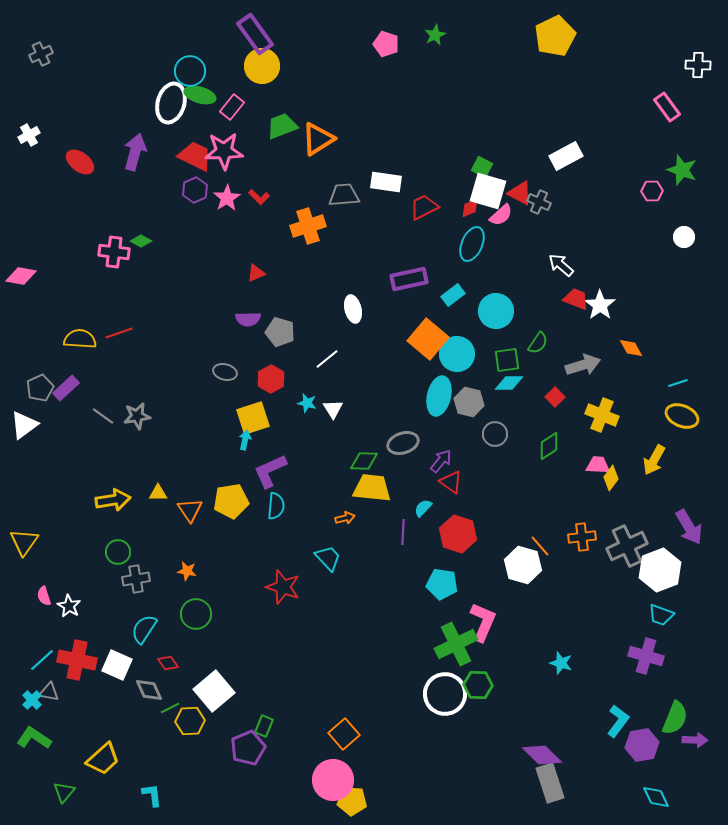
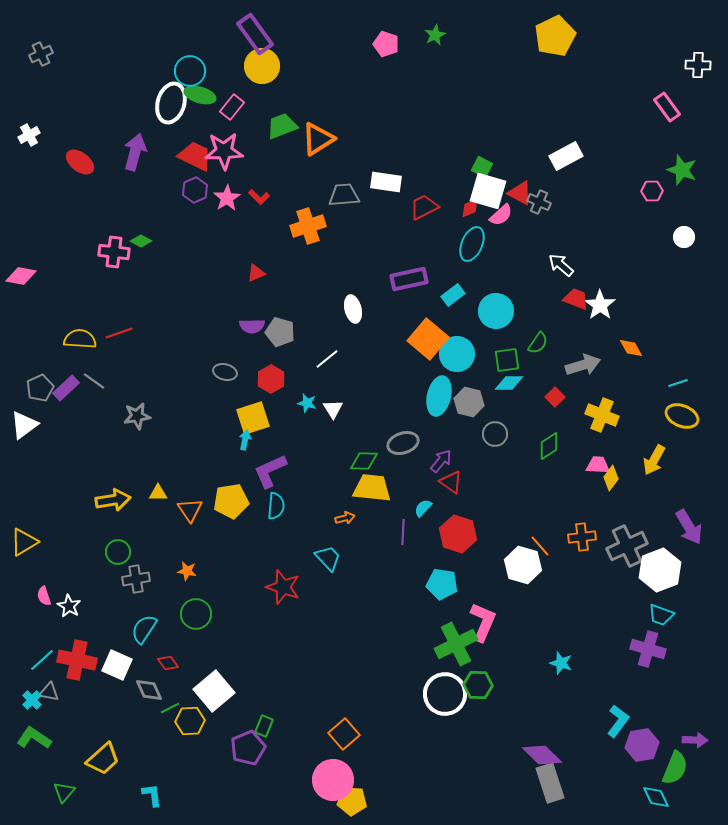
purple semicircle at (248, 319): moved 4 px right, 7 px down
gray line at (103, 416): moved 9 px left, 35 px up
yellow triangle at (24, 542): rotated 24 degrees clockwise
purple cross at (646, 656): moved 2 px right, 7 px up
green semicircle at (675, 718): moved 50 px down
